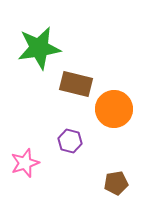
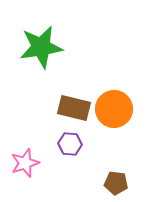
green star: moved 2 px right, 1 px up
brown rectangle: moved 2 px left, 24 px down
purple hexagon: moved 3 px down; rotated 10 degrees counterclockwise
brown pentagon: rotated 15 degrees clockwise
